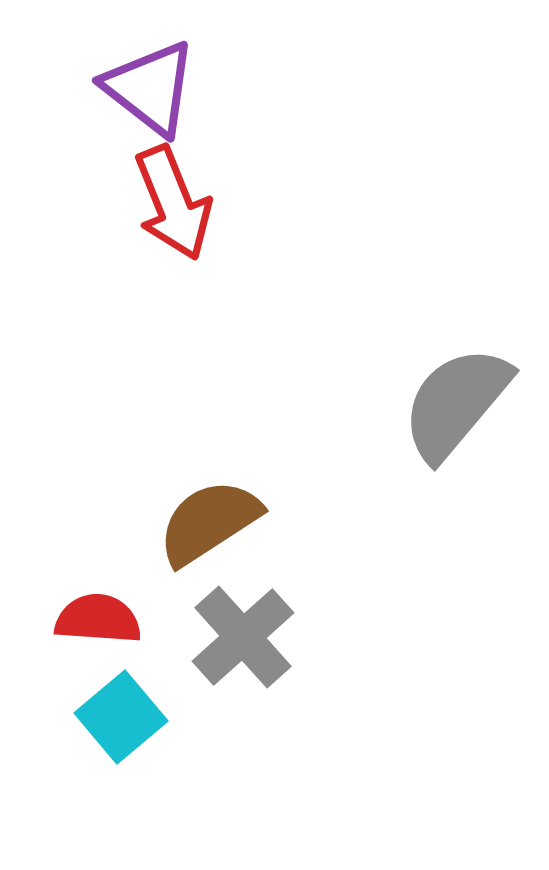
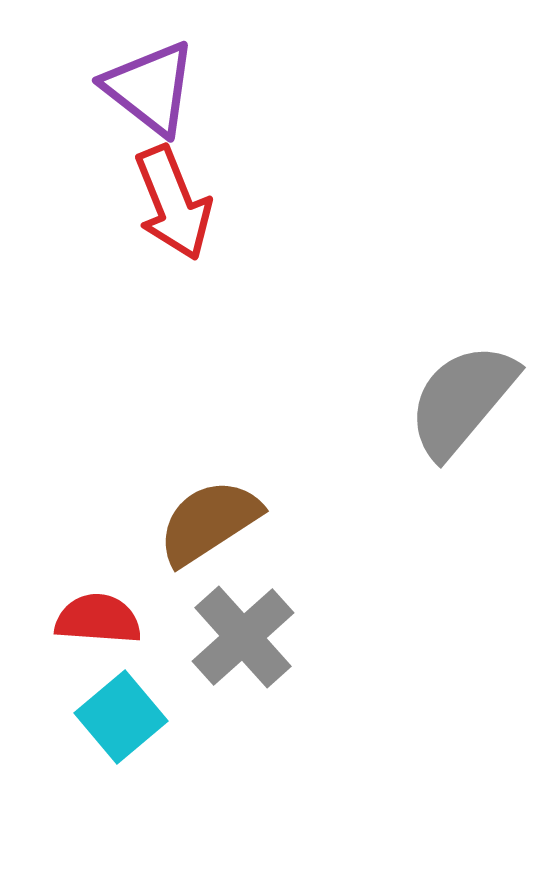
gray semicircle: moved 6 px right, 3 px up
